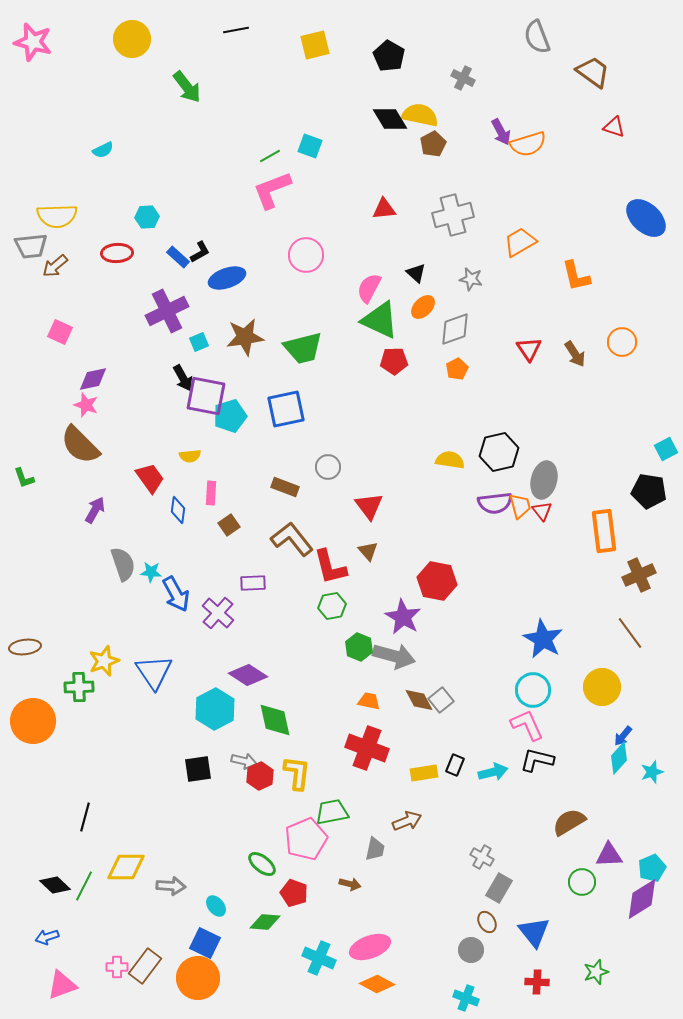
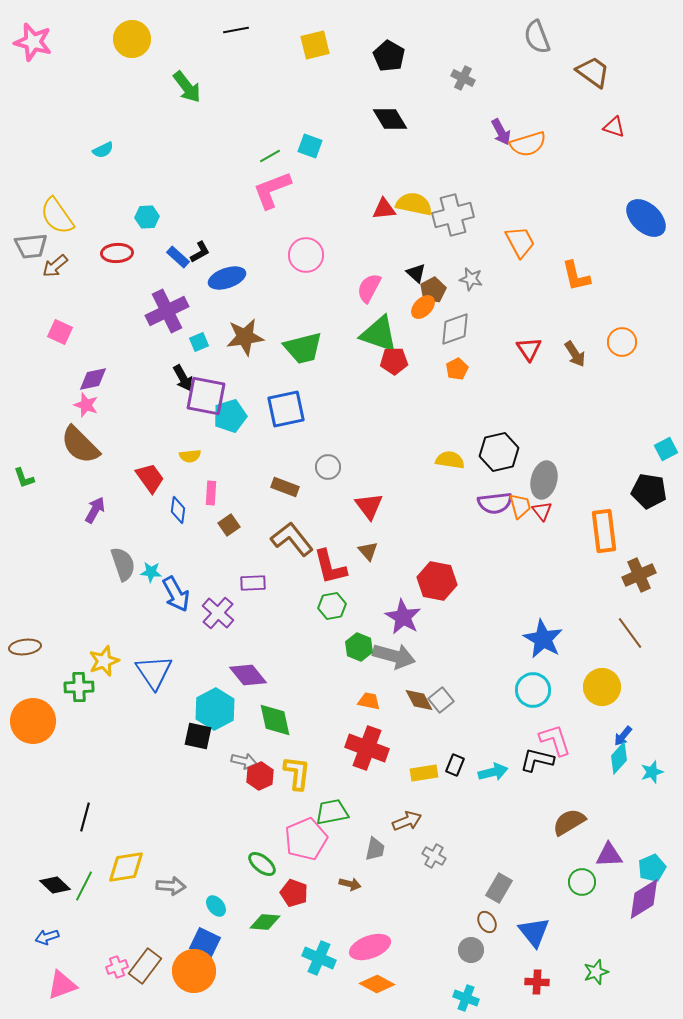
yellow semicircle at (420, 115): moved 6 px left, 89 px down
brown pentagon at (433, 144): moved 146 px down
yellow semicircle at (57, 216): rotated 57 degrees clockwise
orange trapezoid at (520, 242): rotated 92 degrees clockwise
green triangle at (380, 320): moved 1 px left, 14 px down; rotated 6 degrees counterclockwise
purple diamond at (248, 675): rotated 18 degrees clockwise
pink L-shape at (527, 725): moved 28 px right, 15 px down; rotated 6 degrees clockwise
black square at (198, 769): moved 33 px up; rotated 20 degrees clockwise
gray cross at (482, 857): moved 48 px left, 1 px up
yellow diamond at (126, 867): rotated 9 degrees counterclockwise
purple diamond at (642, 899): moved 2 px right
pink cross at (117, 967): rotated 20 degrees counterclockwise
orange circle at (198, 978): moved 4 px left, 7 px up
